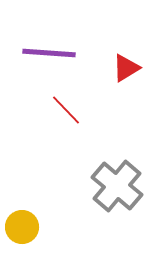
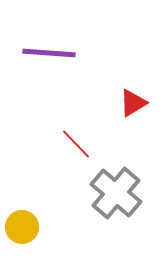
red triangle: moved 7 px right, 35 px down
red line: moved 10 px right, 34 px down
gray cross: moved 1 px left, 7 px down
